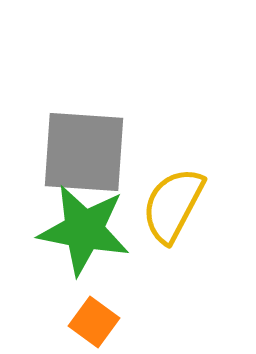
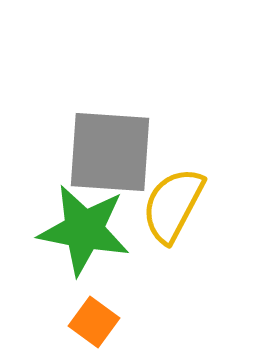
gray square: moved 26 px right
